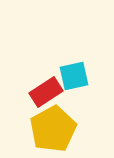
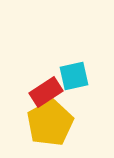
yellow pentagon: moved 3 px left, 6 px up
